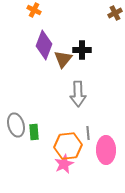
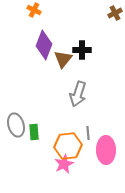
gray arrow: rotated 20 degrees clockwise
